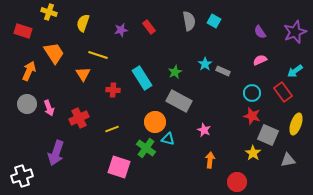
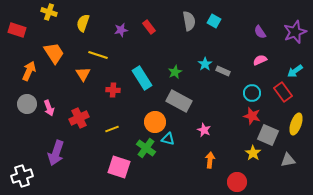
red rectangle at (23, 31): moved 6 px left, 1 px up
